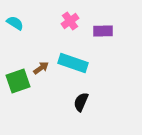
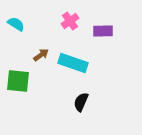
cyan semicircle: moved 1 px right, 1 px down
brown arrow: moved 13 px up
green square: rotated 25 degrees clockwise
